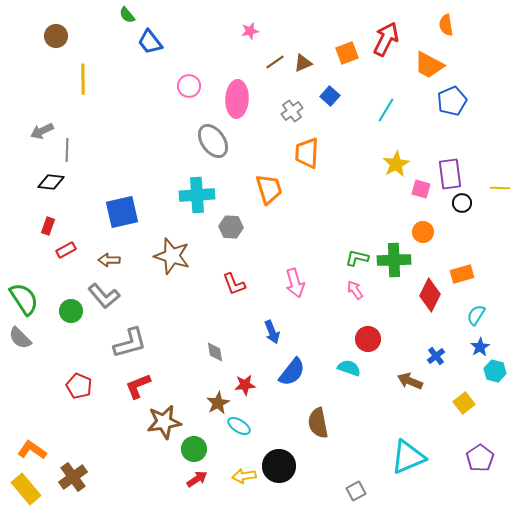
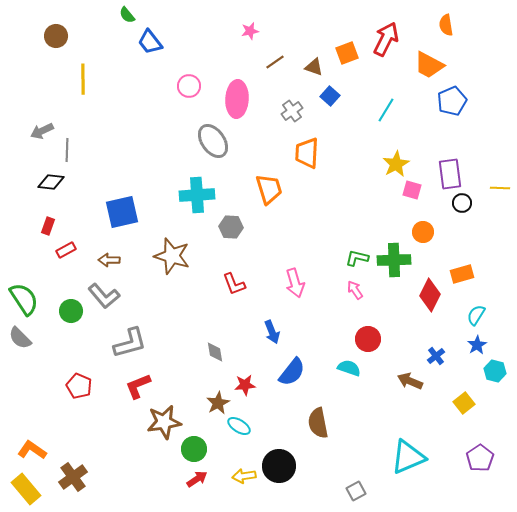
brown triangle at (303, 63): moved 11 px right, 4 px down; rotated 42 degrees clockwise
pink square at (421, 189): moved 9 px left, 1 px down
blue star at (480, 347): moved 3 px left, 2 px up
